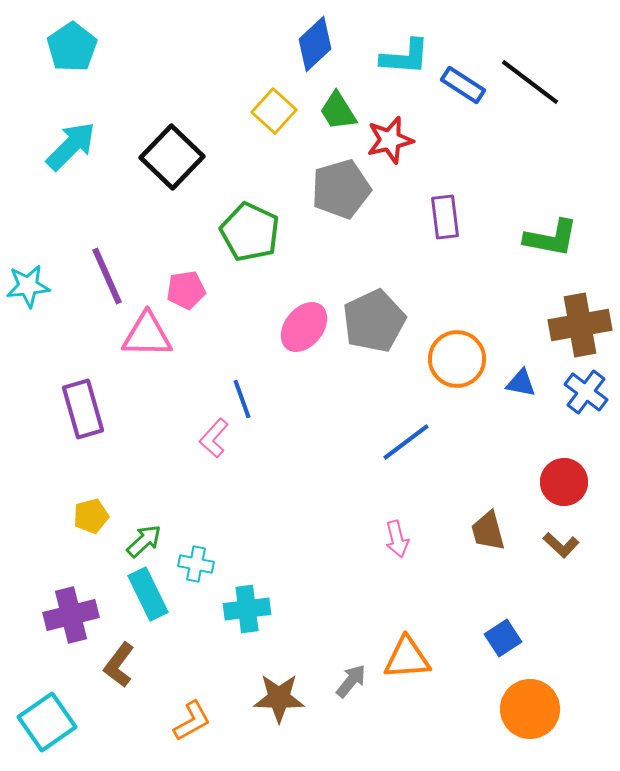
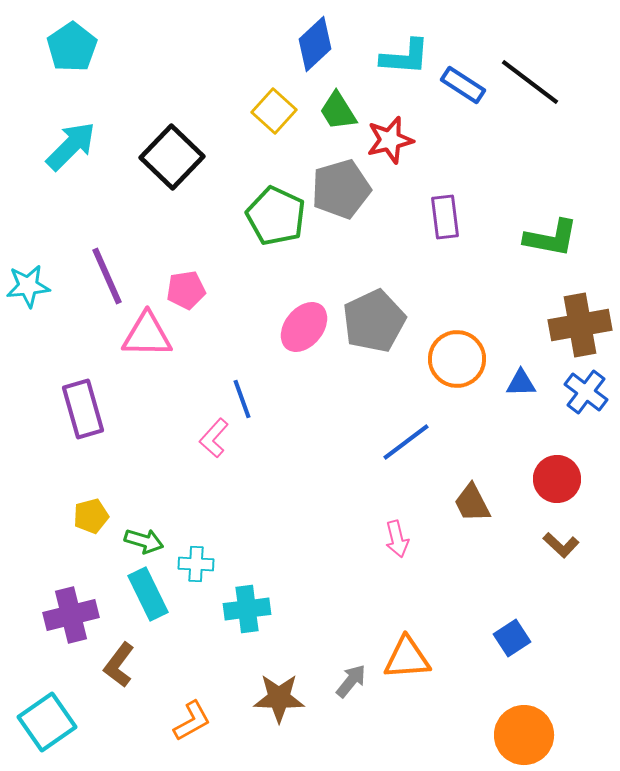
green pentagon at (250, 232): moved 26 px right, 16 px up
blue triangle at (521, 383): rotated 12 degrees counterclockwise
red circle at (564, 482): moved 7 px left, 3 px up
brown trapezoid at (488, 531): moved 16 px left, 28 px up; rotated 12 degrees counterclockwise
green arrow at (144, 541): rotated 60 degrees clockwise
cyan cross at (196, 564): rotated 8 degrees counterclockwise
blue square at (503, 638): moved 9 px right
orange circle at (530, 709): moved 6 px left, 26 px down
